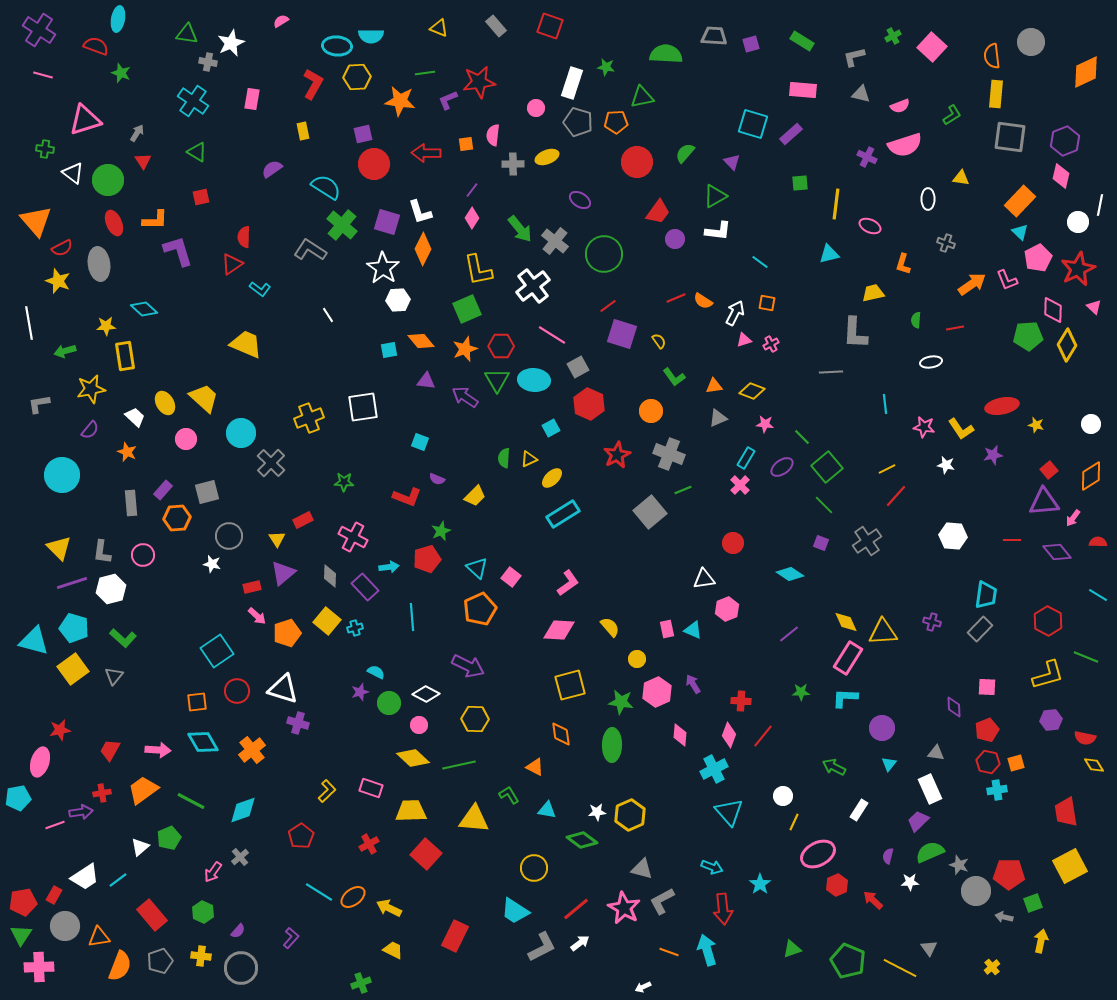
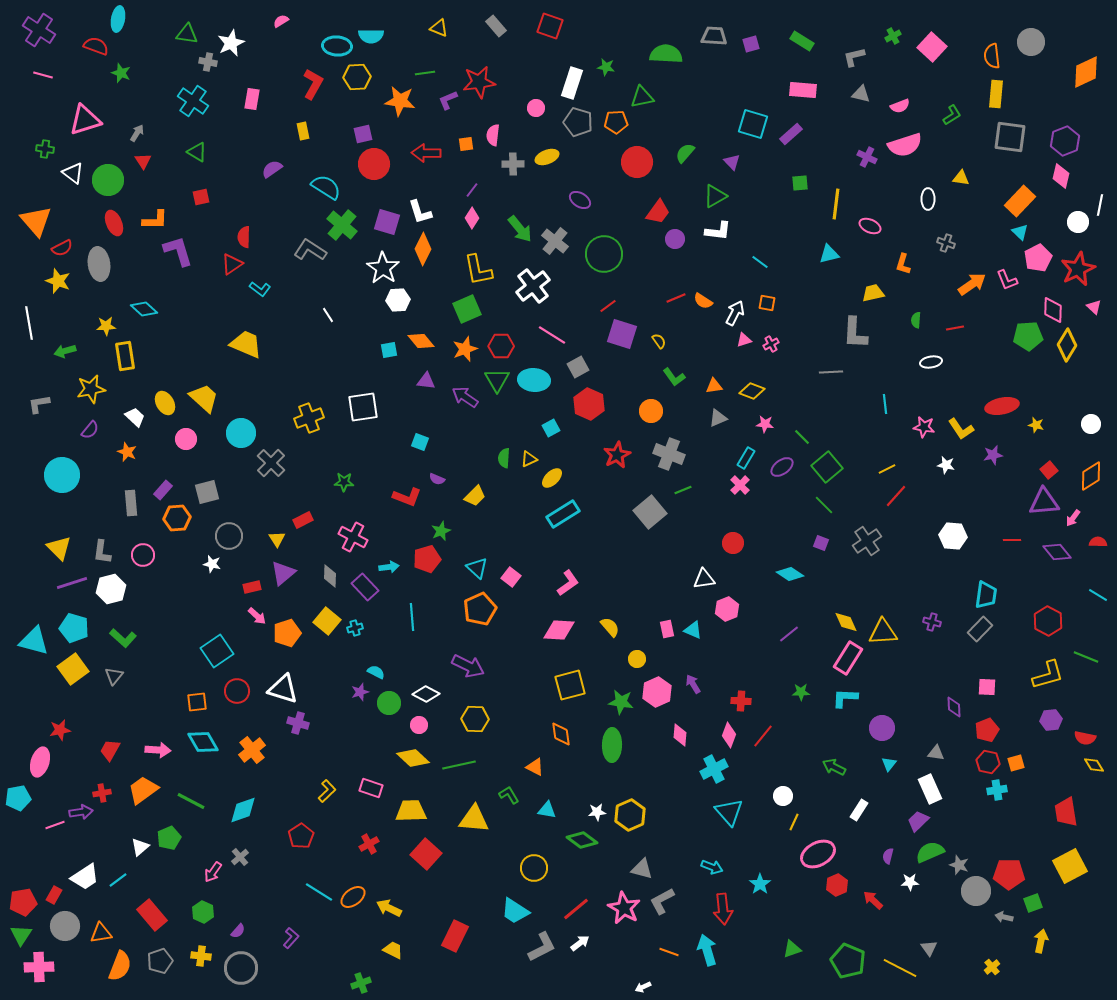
orange triangle at (99, 937): moved 2 px right, 4 px up
